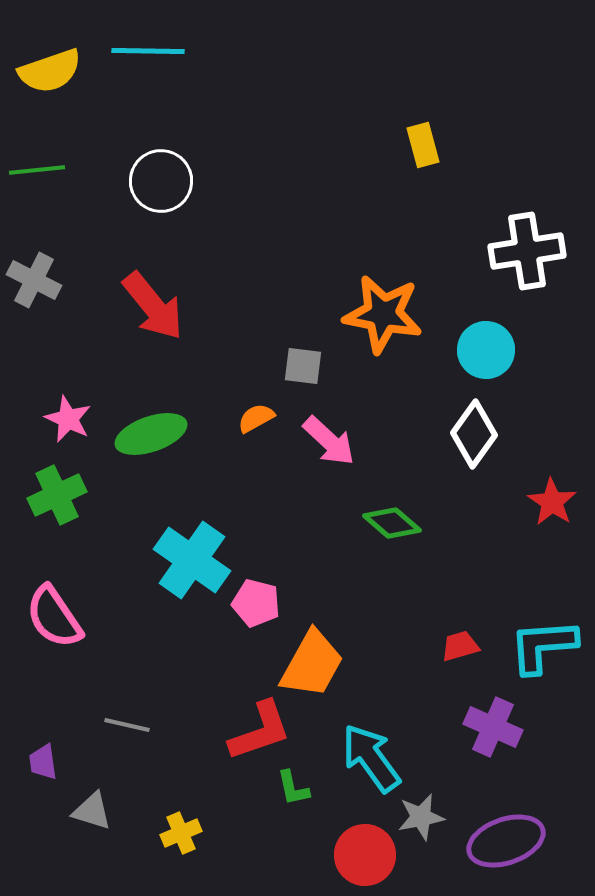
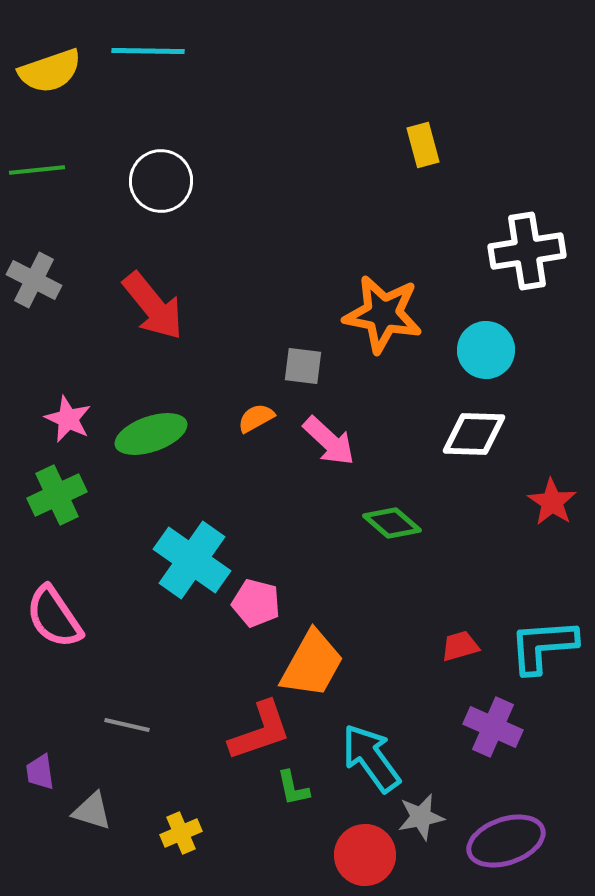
white diamond: rotated 56 degrees clockwise
purple trapezoid: moved 3 px left, 10 px down
